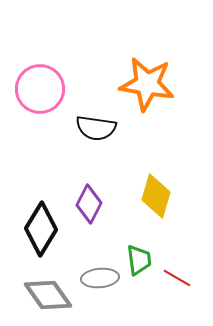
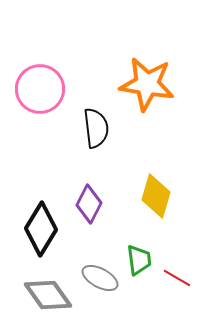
black semicircle: rotated 105 degrees counterclockwise
gray ellipse: rotated 33 degrees clockwise
